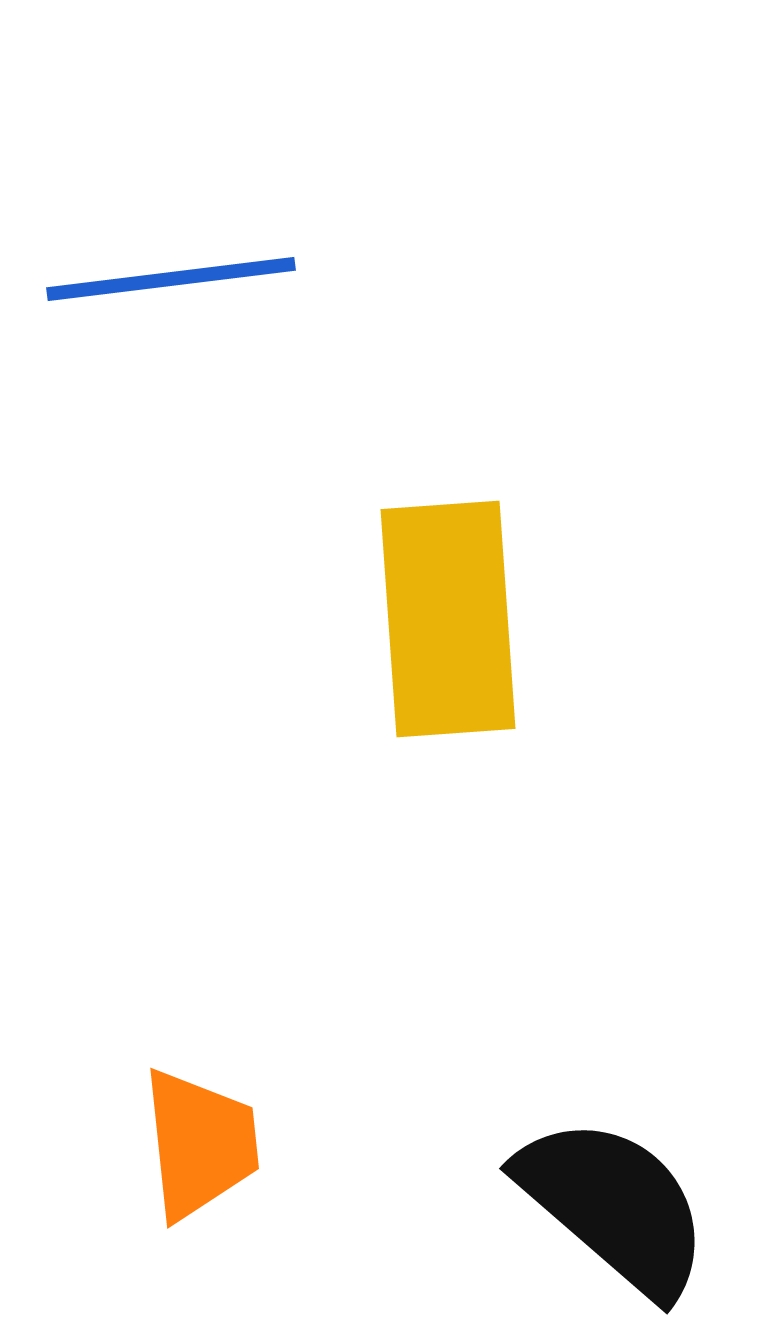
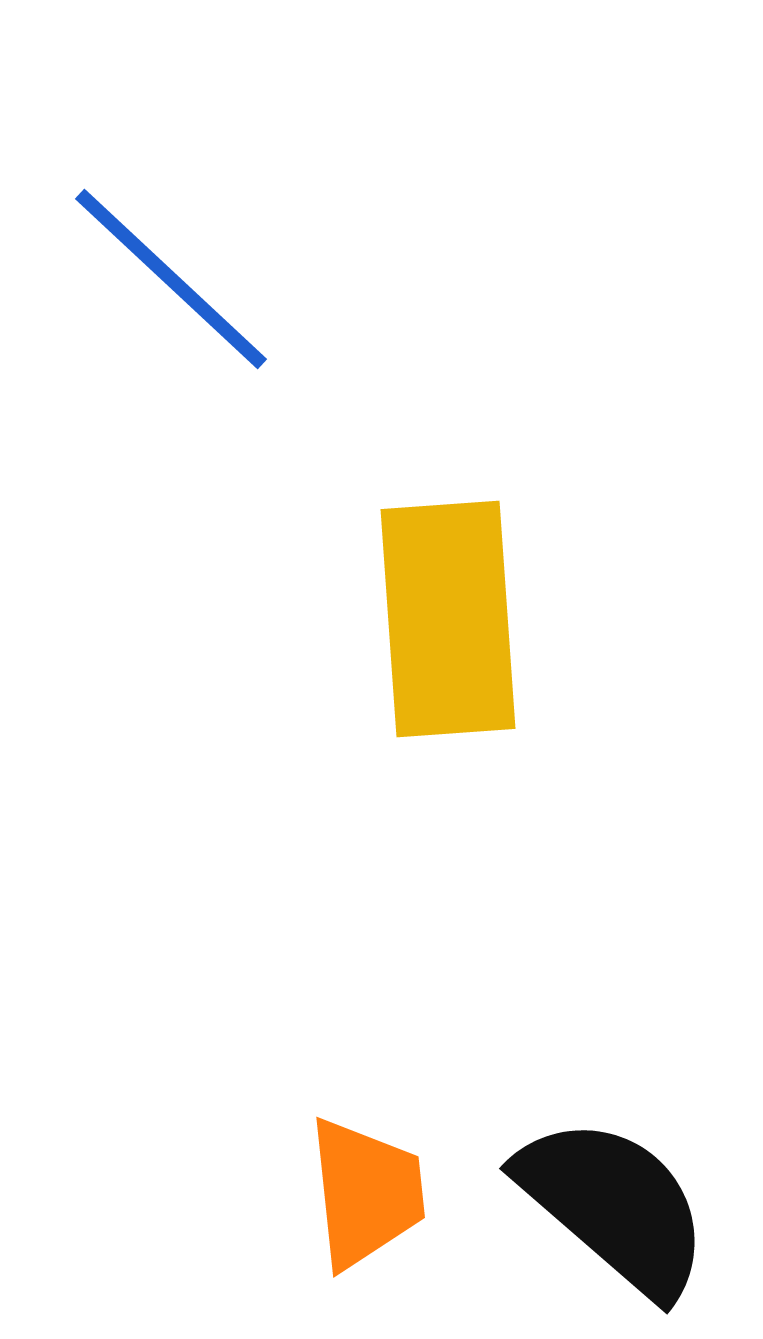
blue line: rotated 50 degrees clockwise
orange trapezoid: moved 166 px right, 49 px down
